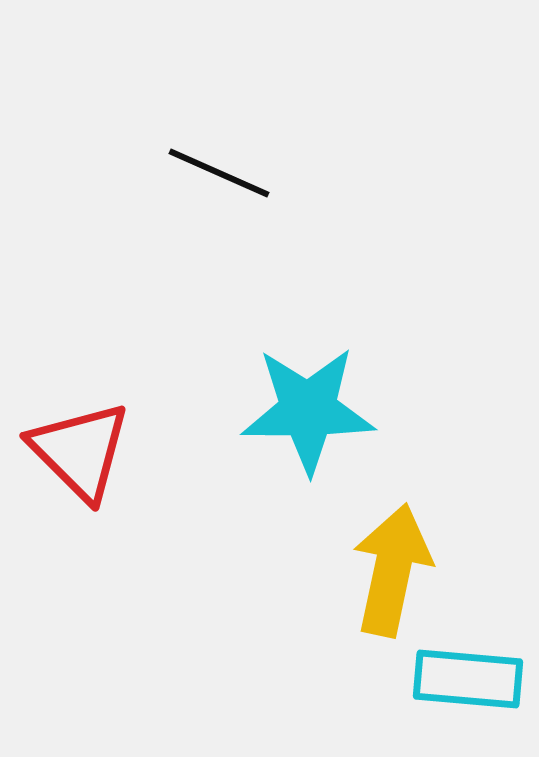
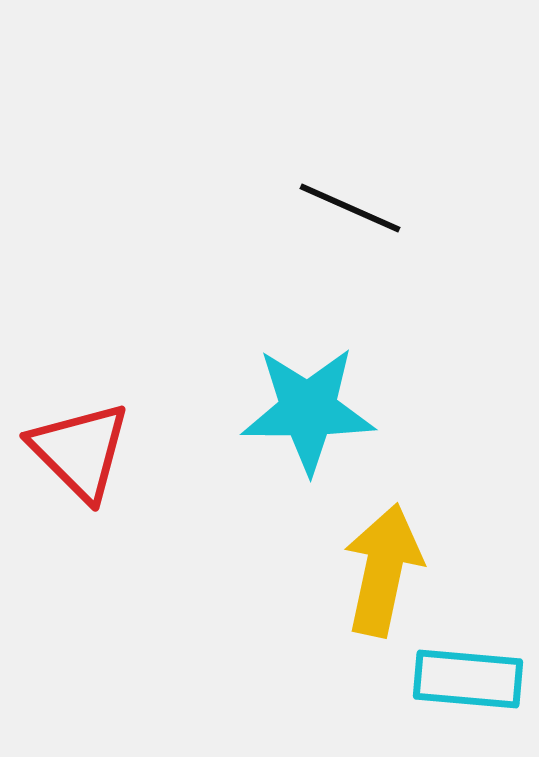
black line: moved 131 px right, 35 px down
yellow arrow: moved 9 px left
